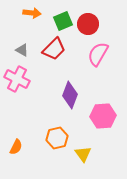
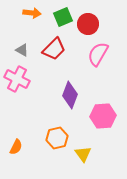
green square: moved 4 px up
